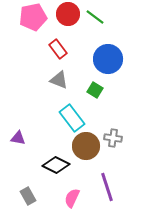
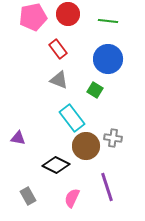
green line: moved 13 px right, 4 px down; rotated 30 degrees counterclockwise
